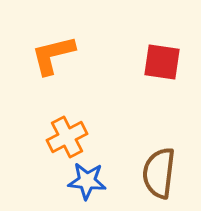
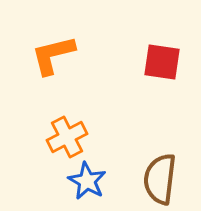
brown semicircle: moved 1 px right, 6 px down
blue star: rotated 24 degrees clockwise
